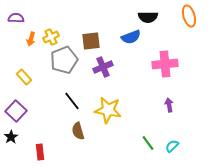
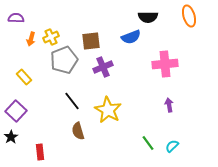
yellow star: rotated 20 degrees clockwise
